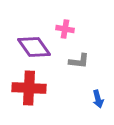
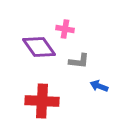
purple diamond: moved 5 px right
red cross: moved 13 px right, 13 px down
blue arrow: moved 1 px right, 13 px up; rotated 126 degrees clockwise
